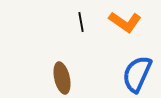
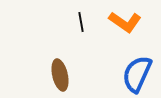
brown ellipse: moved 2 px left, 3 px up
